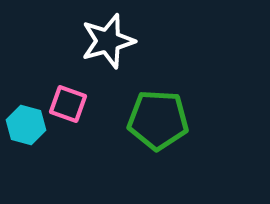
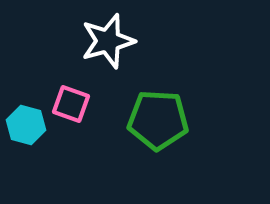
pink square: moved 3 px right
